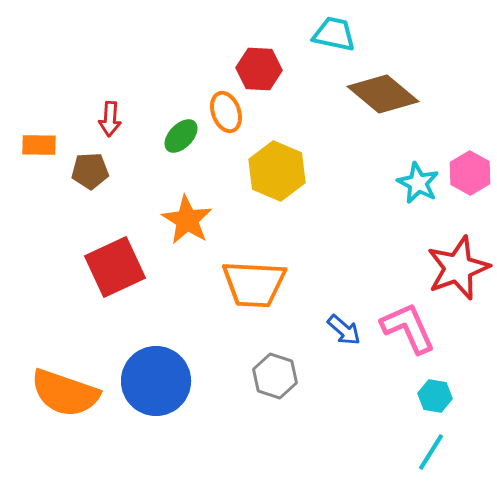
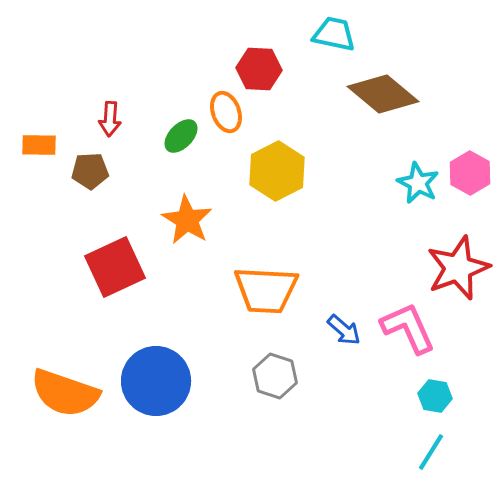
yellow hexagon: rotated 10 degrees clockwise
orange trapezoid: moved 12 px right, 6 px down
